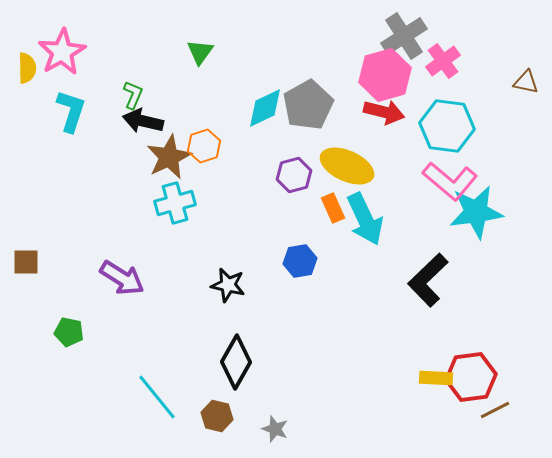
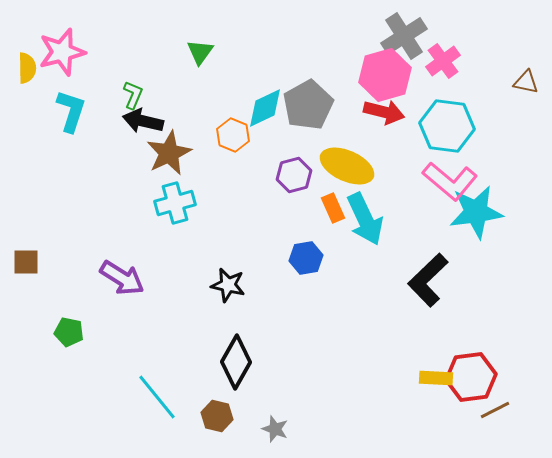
pink star: rotated 15 degrees clockwise
orange hexagon: moved 29 px right, 11 px up; rotated 20 degrees counterclockwise
brown star: moved 4 px up
blue hexagon: moved 6 px right, 3 px up
